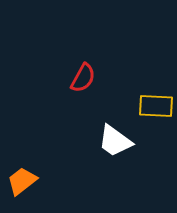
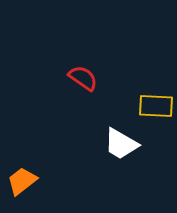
red semicircle: rotated 84 degrees counterclockwise
white trapezoid: moved 6 px right, 3 px down; rotated 6 degrees counterclockwise
